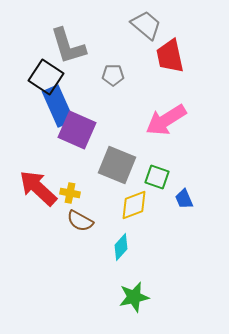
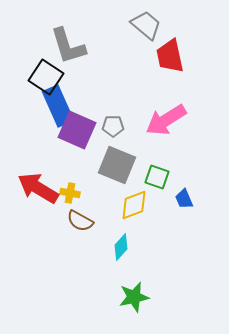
gray pentagon: moved 51 px down
red arrow: rotated 12 degrees counterclockwise
